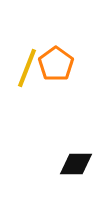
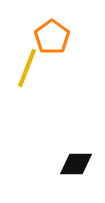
orange pentagon: moved 4 px left, 27 px up
